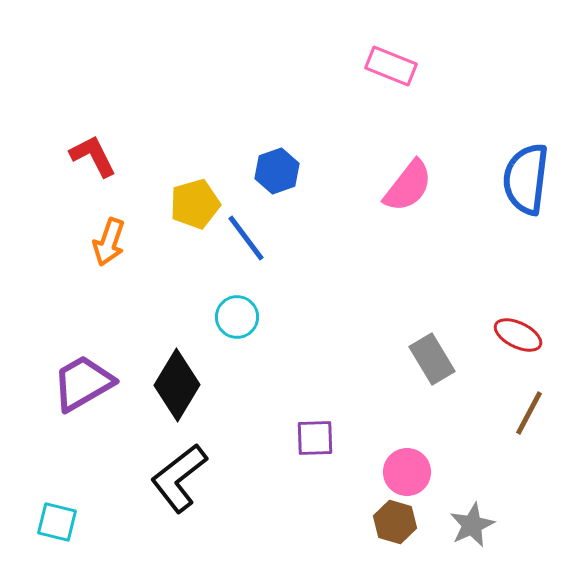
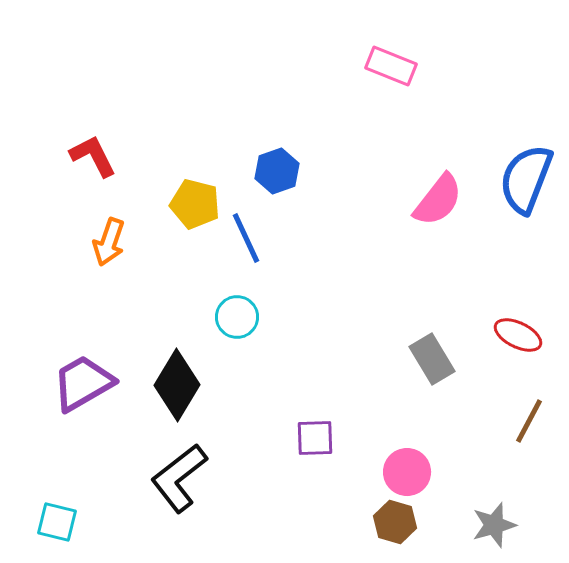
blue semicircle: rotated 14 degrees clockwise
pink semicircle: moved 30 px right, 14 px down
yellow pentagon: rotated 30 degrees clockwise
blue line: rotated 12 degrees clockwise
brown line: moved 8 px down
gray star: moved 22 px right; rotated 9 degrees clockwise
